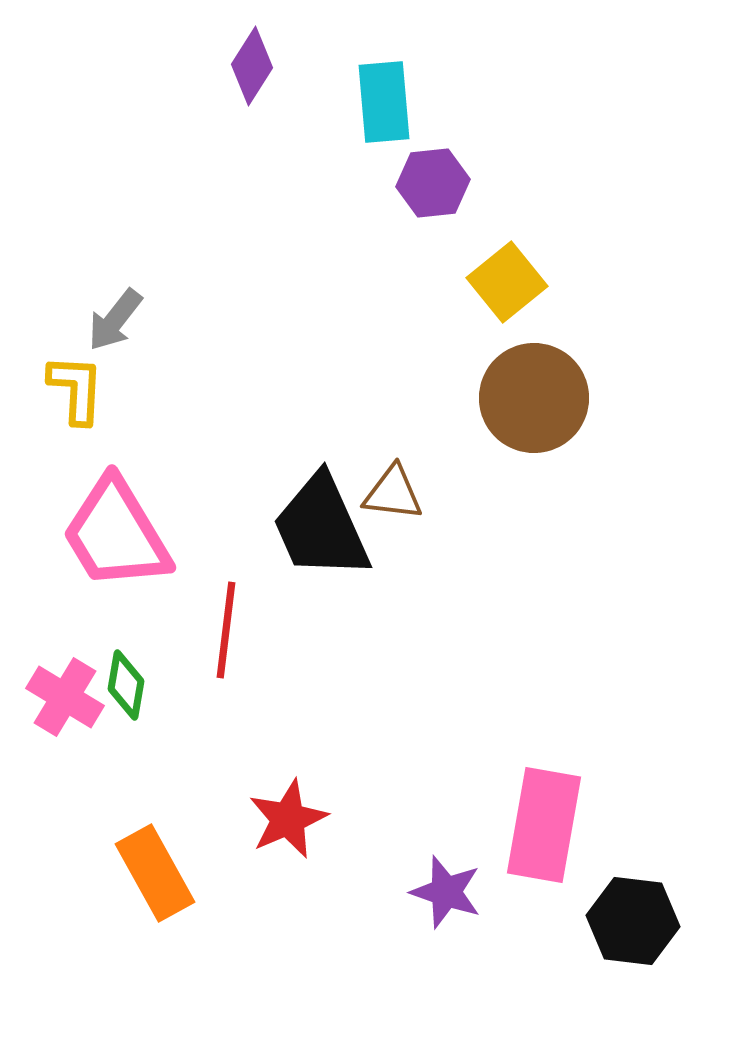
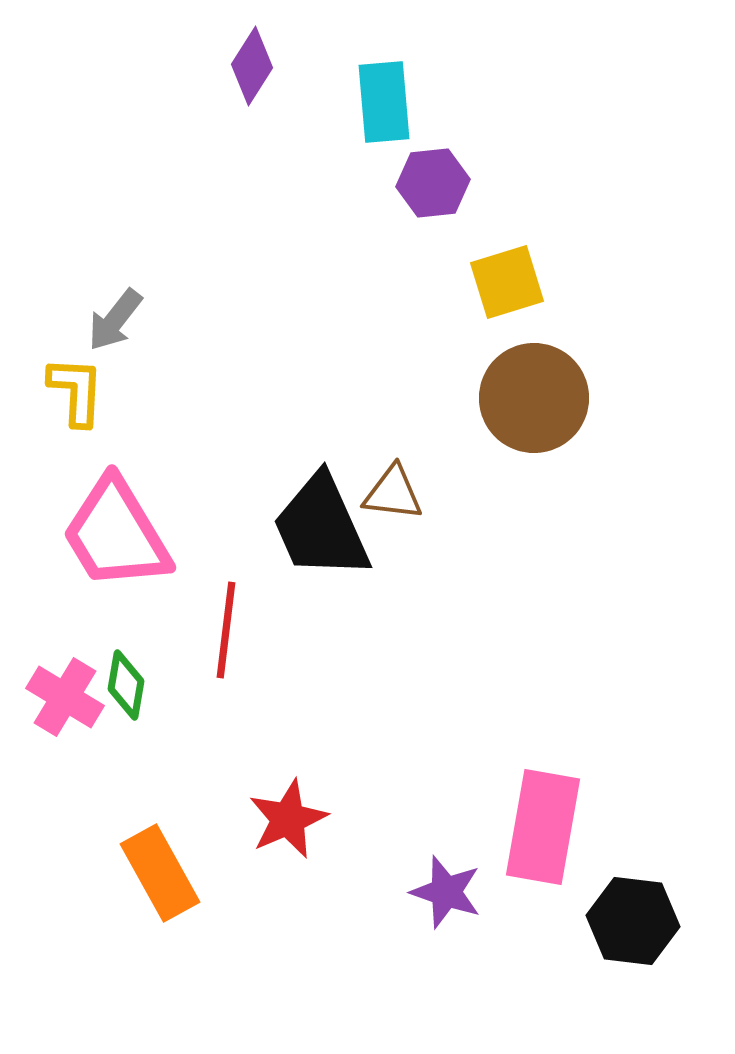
yellow square: rotated 22 degrees clockwise
yellow L-shape: moved 2 px down
pink rectangle: moved 1 px left, 2 px down
orange rectangle: moved 5 px right
